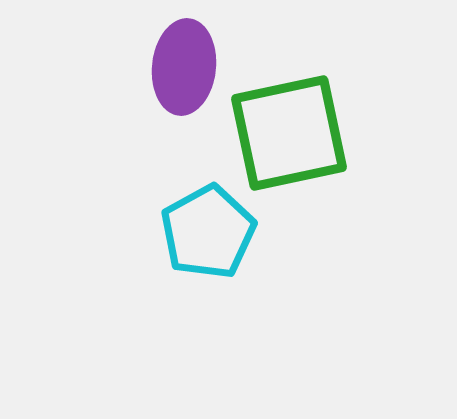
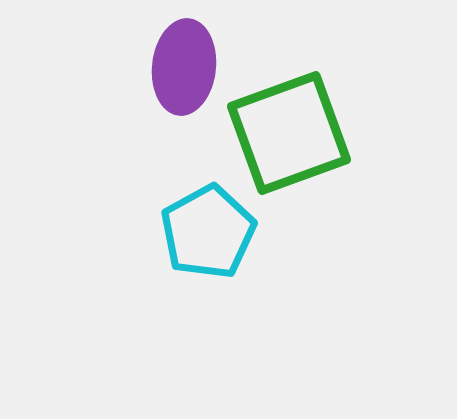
green square: rotated 8 degrees counterclockwise
